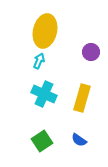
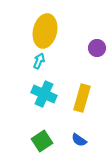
purple circle: moved 6 px right, 4 px up
